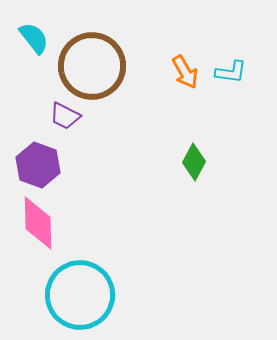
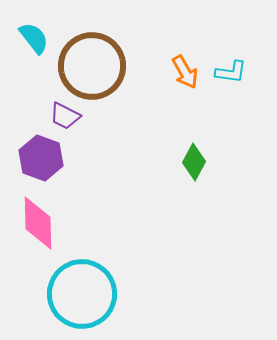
purple hexagon: moved 3 px right, 7 px up
cyan circle: moved 2 px right, 1 px up
